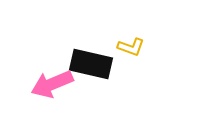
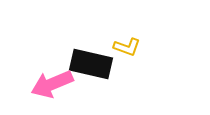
yellow L-shape: moved 4 px left
